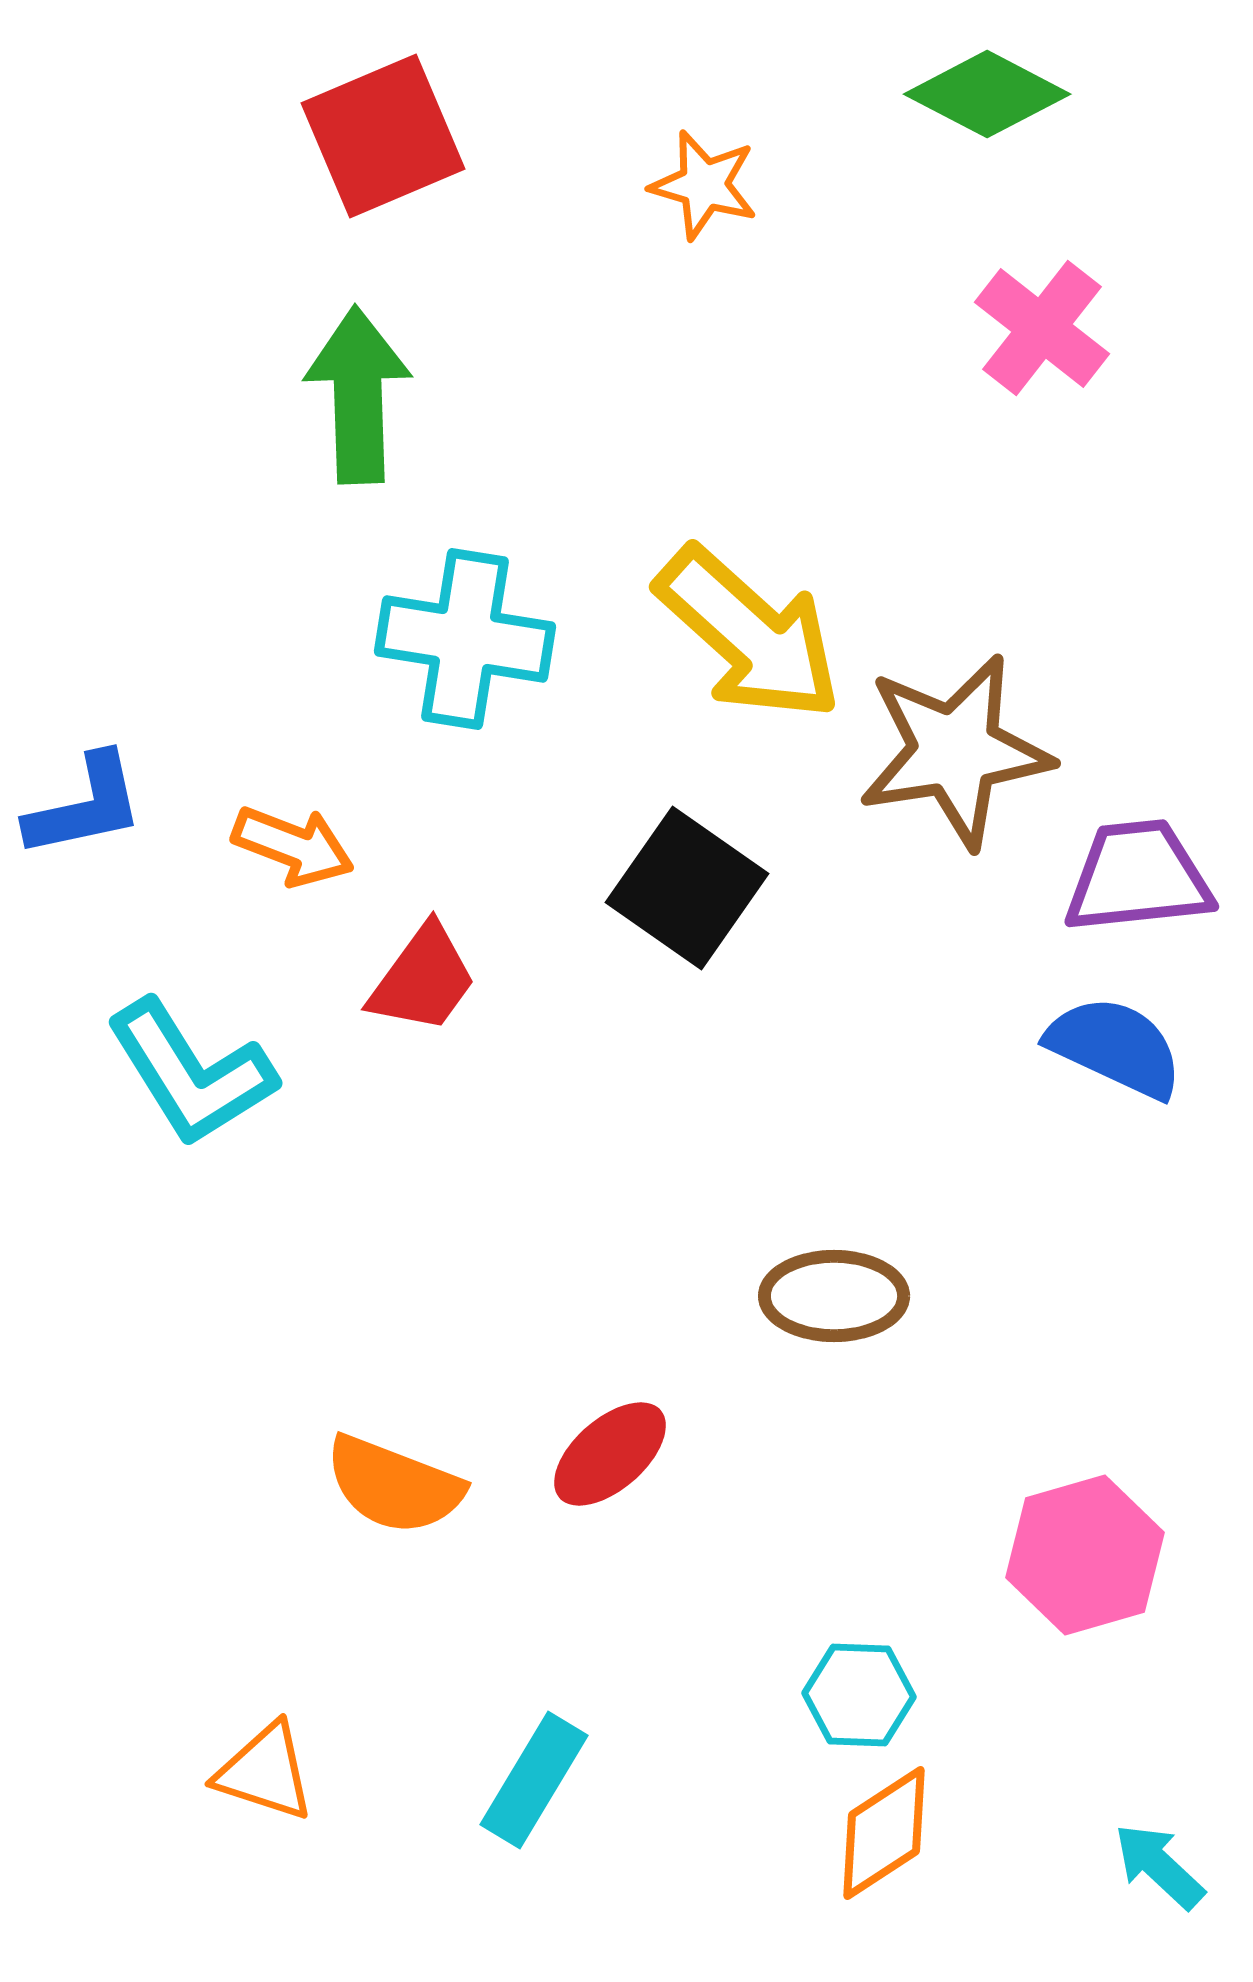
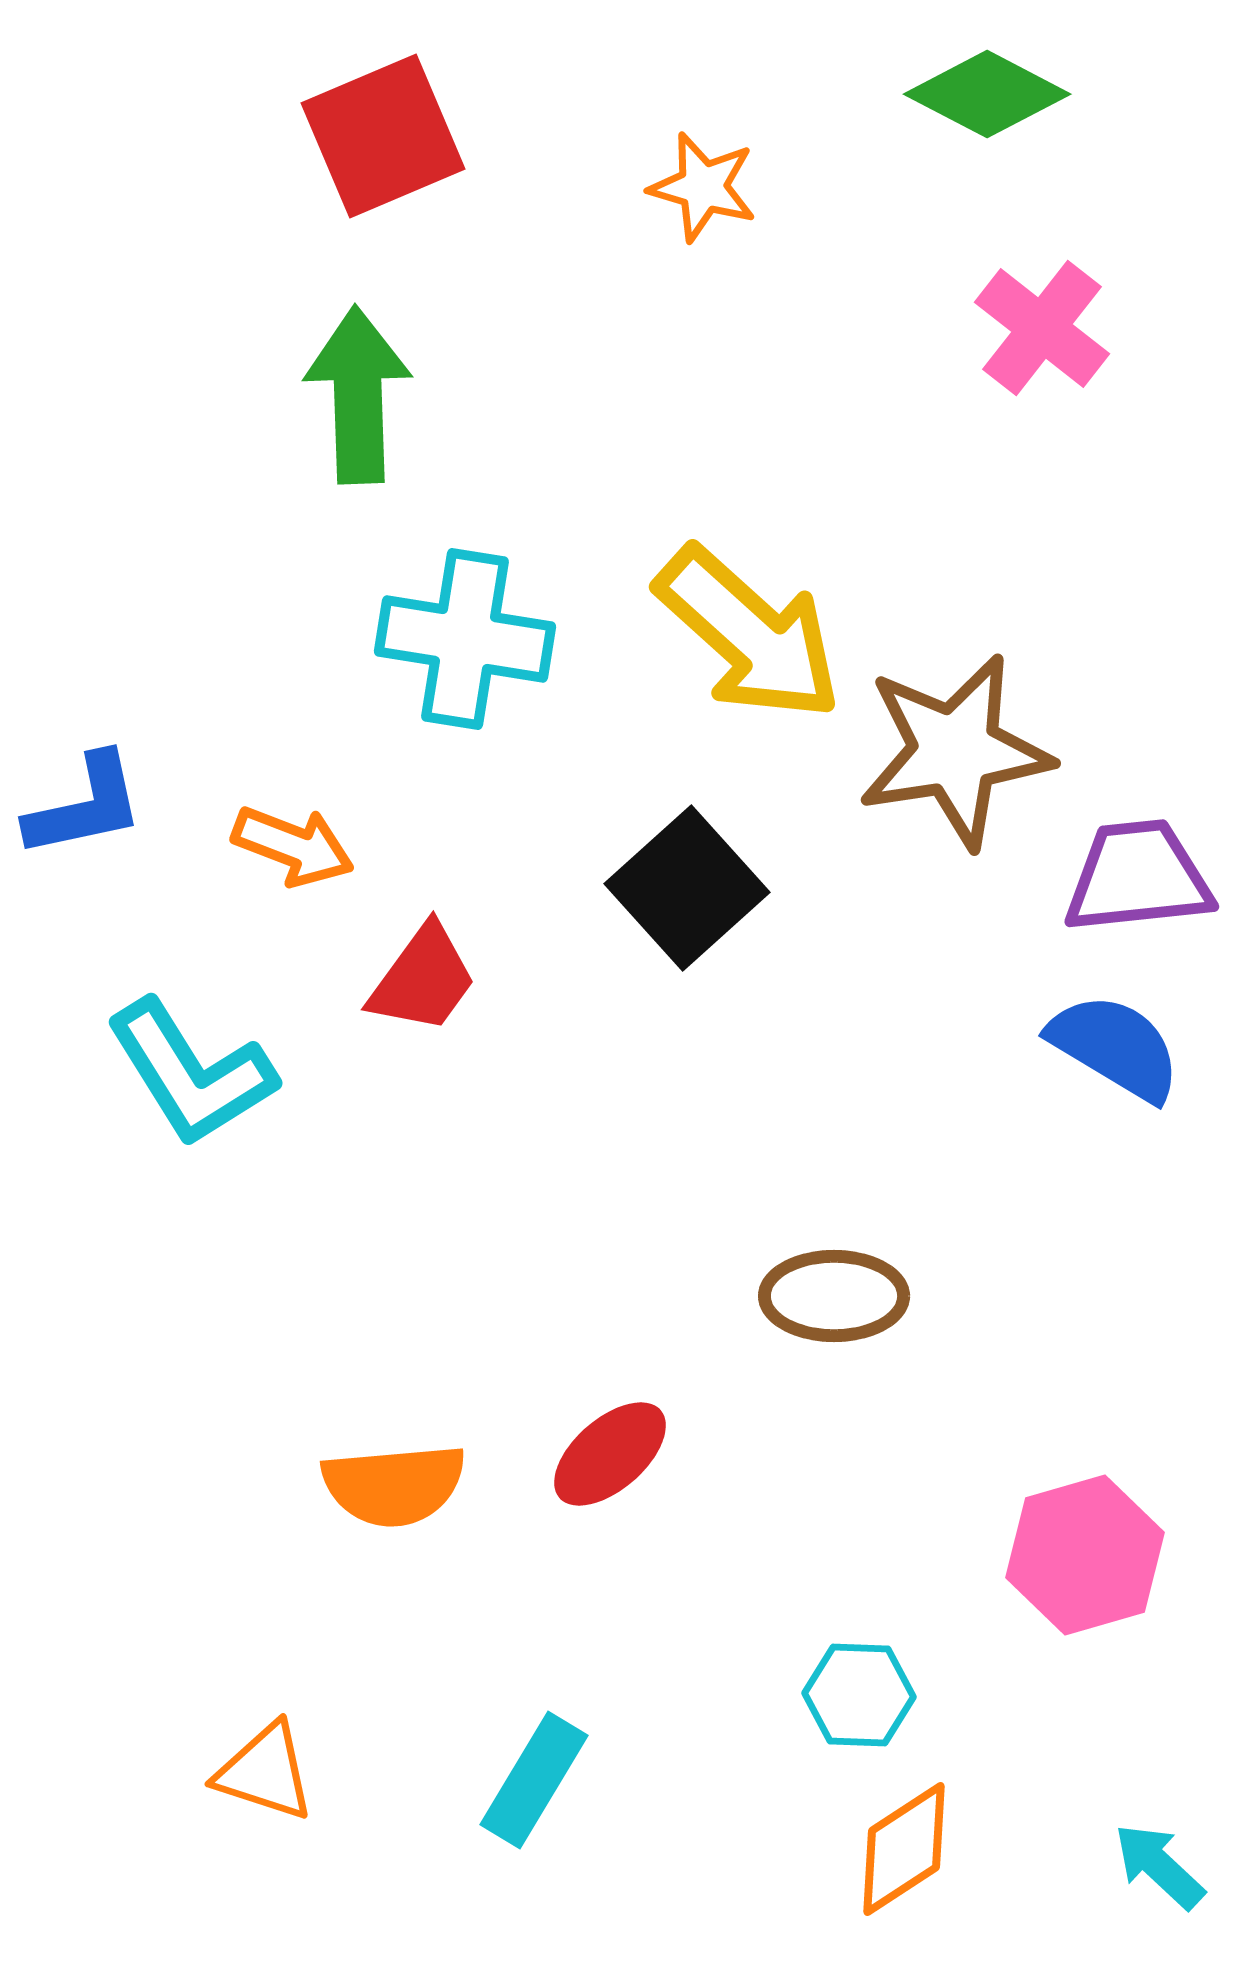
orange star: moved 1 px left, 2 px down
black square: rotated 13 degrees clockwise
blue semicircle: rotated 6 degrees clockwise
orange semicircle: rotated 26 degrees counterclockwise
orange diamond: moved 20 px right, 16 px down
